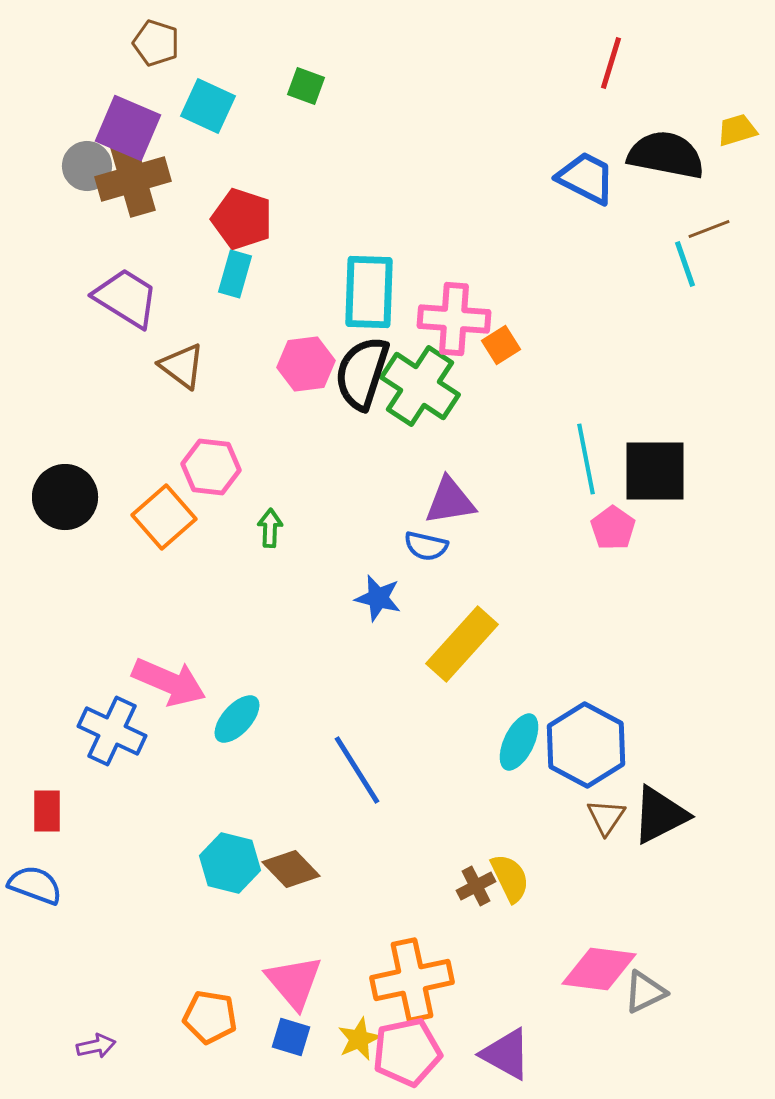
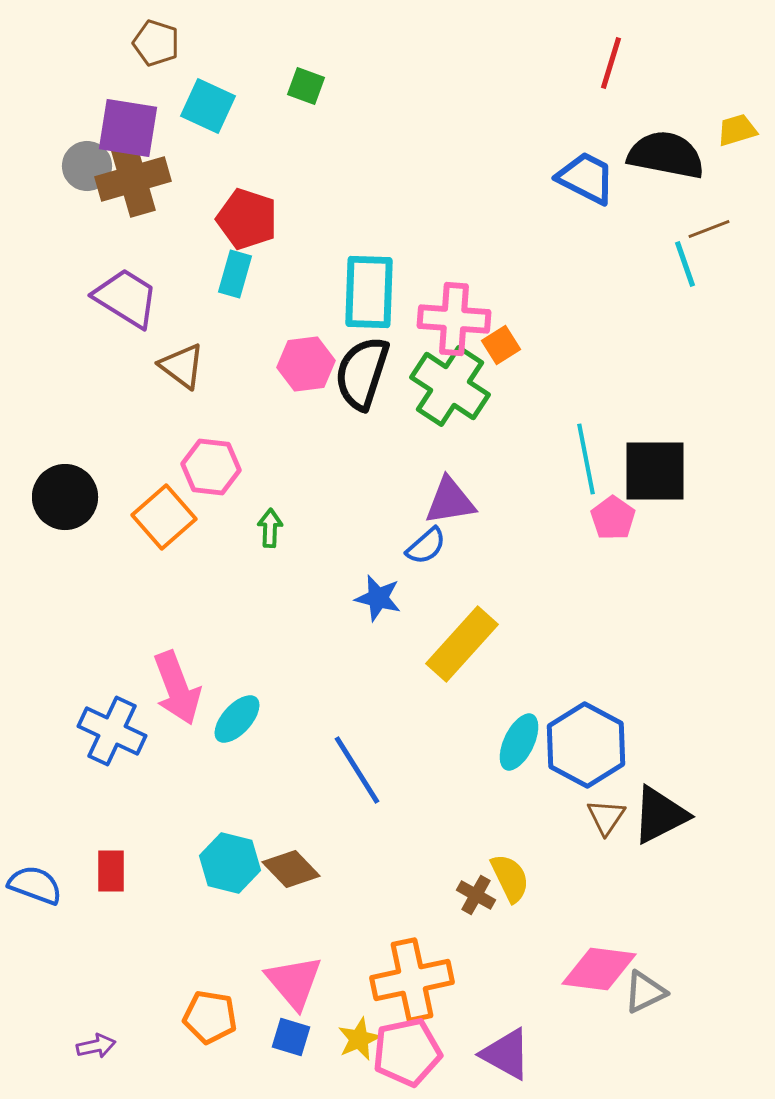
purple square at (128, 128): rotated 14 degrees counterclockwise
red pentagon at (242, 219): moved 5 px right
green cross at (420, 386): moved 30 px right
pink pentagon at (613, 528): moved 10 px up
blue semicircle at (426, 546): rotated 54 degrees counterclockwise
pink arrow at (169, 682): moved 8 px right, 6 px down; rotated 46 degrees clockwise
red rectangle at (47, 811): moved 64 px right, 60 px down
brown cross at (476, 886): moved 9 px down; rotated 33 degrees counterclockwise
